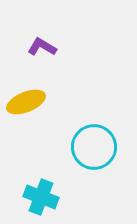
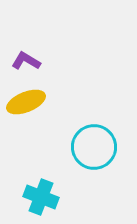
purple L-shape: moved 16 px left, 14 px down
